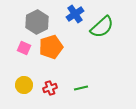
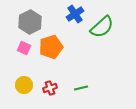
gray hexagon: moved 7 px left
